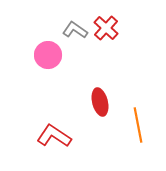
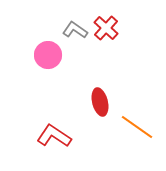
orange line: moved 1 px left, 2 px down; rotated 44 degrees counterclockwise
